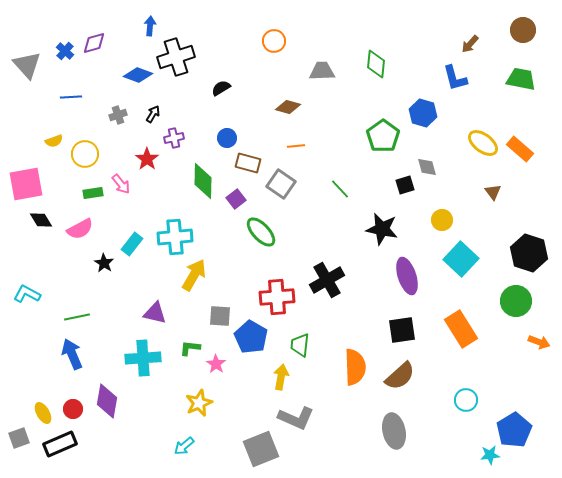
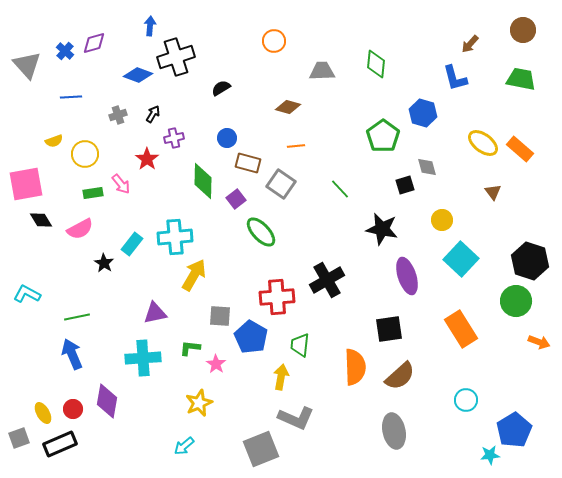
black hexagon at (529, 253): moved 1 px right, 8 px down
purple triangle at (155, 313): rotated 25 degrees counterclockwise
black square at (402, 330): moved 13 px left, 1 px up
